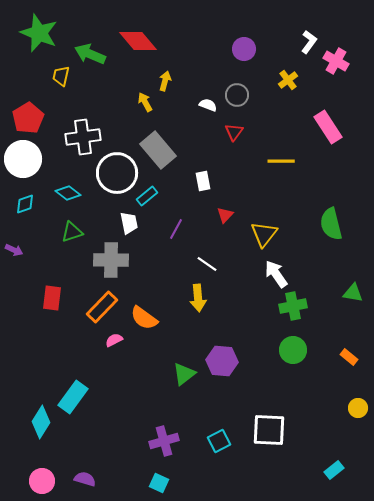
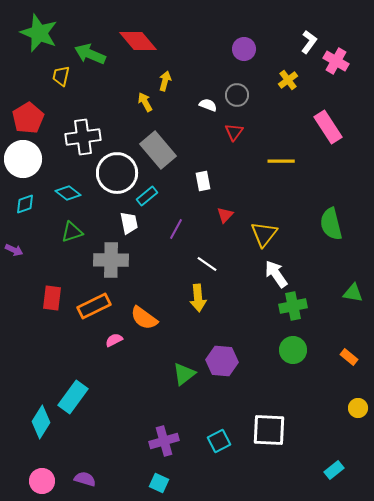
orange rectangle at (102, 307): moved 8 px left, 1 px up; rotated 20 degrees clockwise
